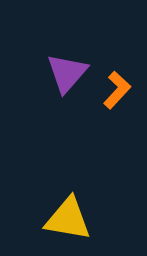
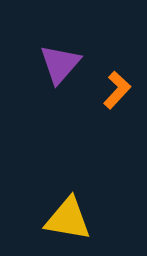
purple triangle: moved 7 px left, 9 px up
